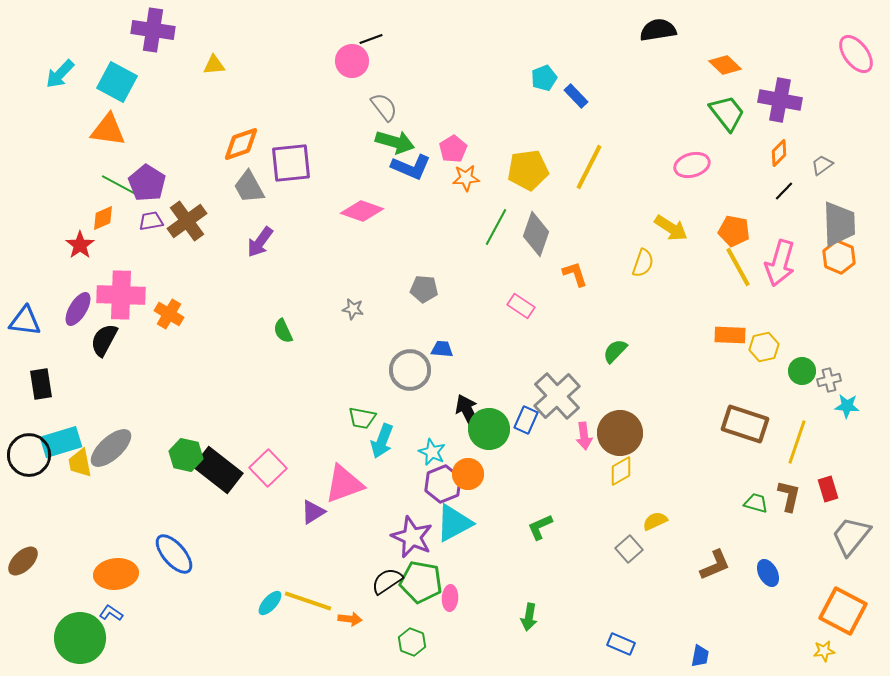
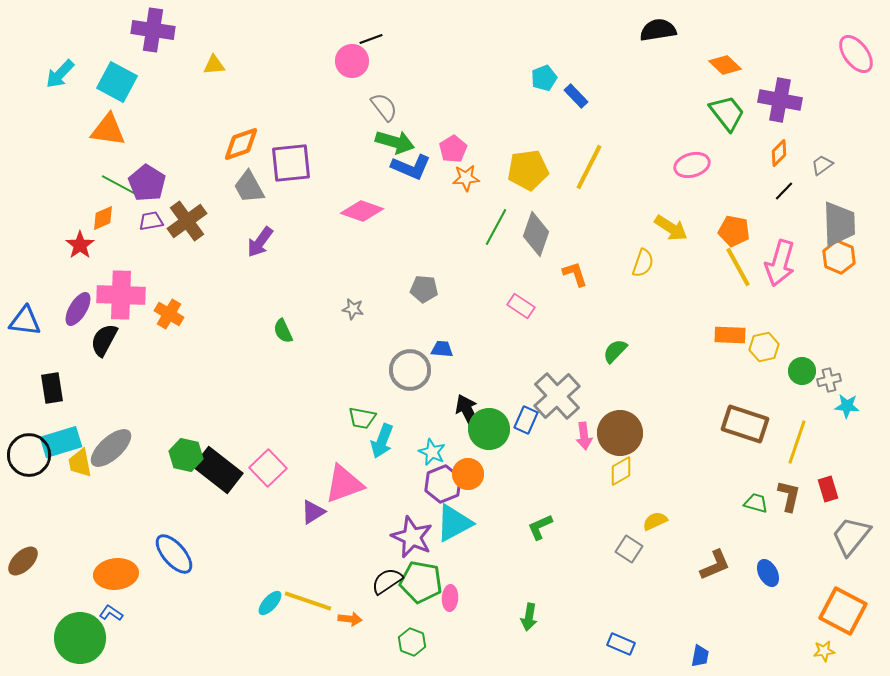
black rectangle at (41, 384): moved 11 px right, 4 px down
gray square at (629, 549): rotated 16 degrees counterclockwise
